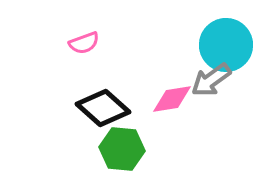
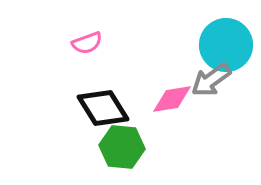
pink semicircle: moved 3 px right
black diamond: rotated 16 degrees clockwise
green hexagon: moved 2 px up
